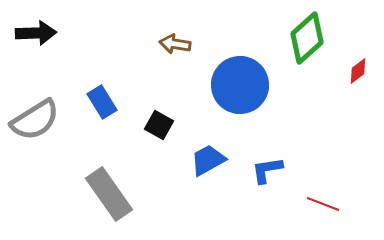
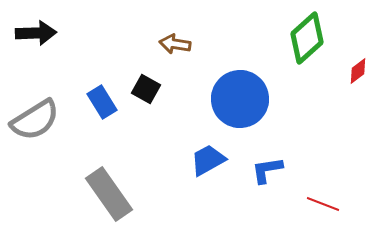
blue circle: moved 14 px down
black square: moved 13 px left, 36 px up
